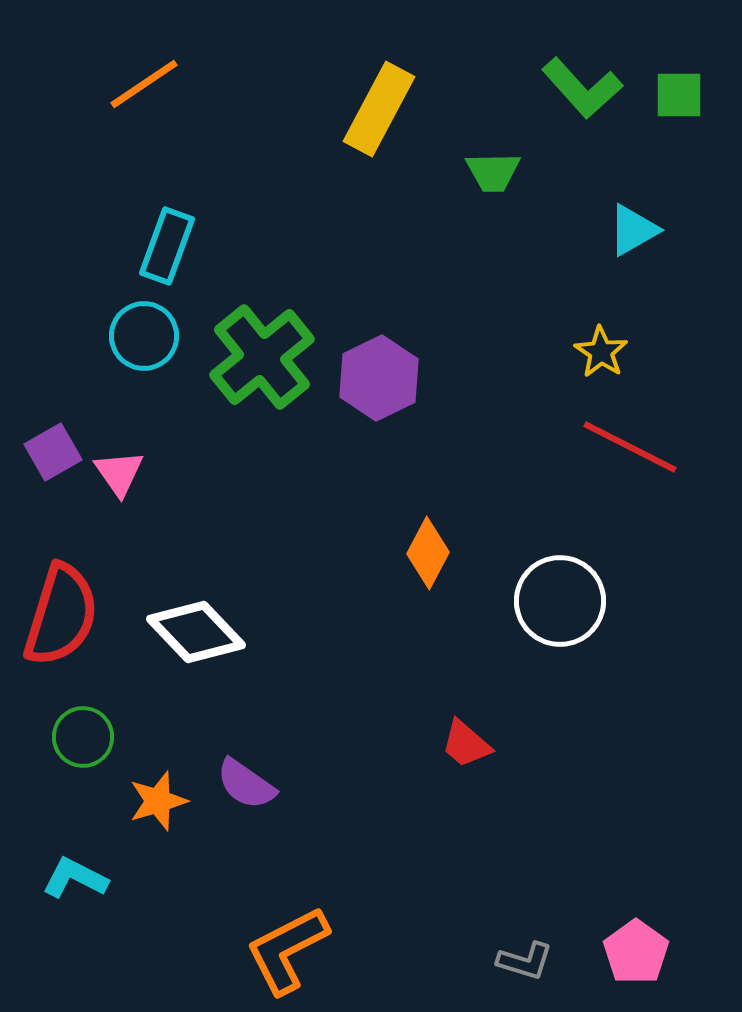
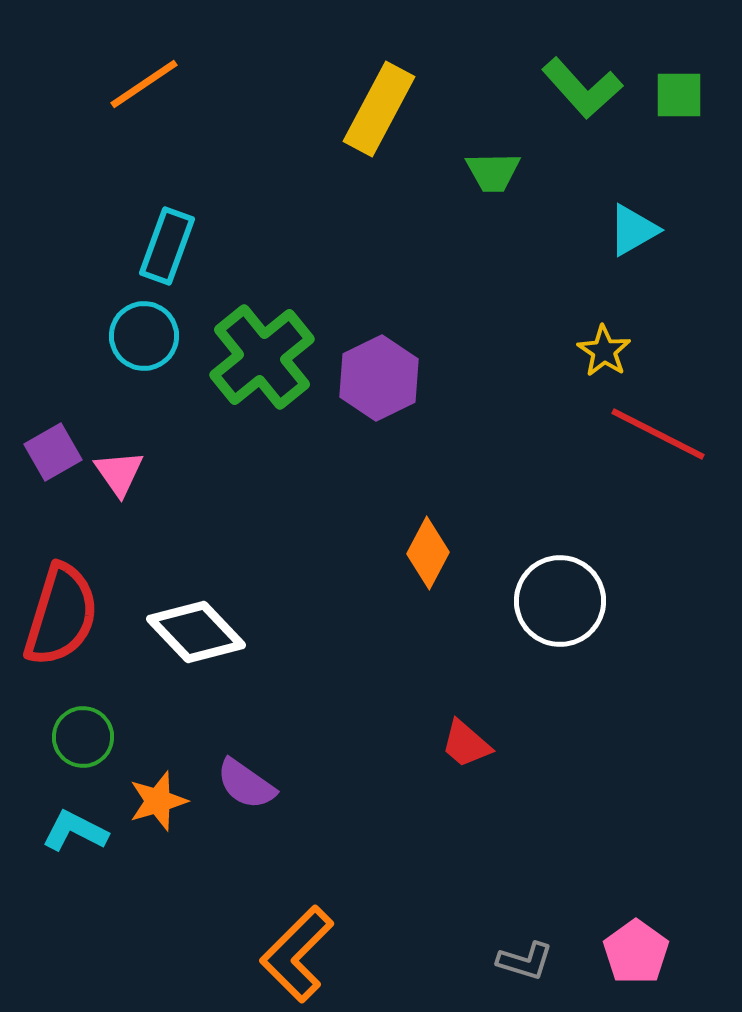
yellow star: moved 3 px right, 1 px up
red line: moved 28 px right, 13 px up
cyan L-shape: moved 47 px up
orange L-shape: moved 10 px right, 4 px down; rotated 18 degrees counterclockwise
